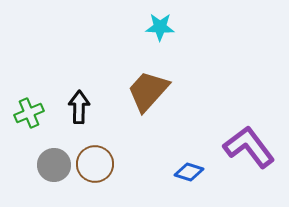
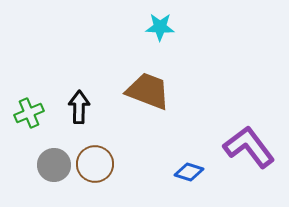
brown trapezoid: rotated 69 degrees clockwise
